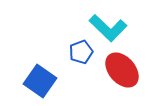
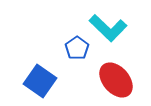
blue pentagon: moved 4 px left, 4 px up; rotated 15 degrees counterclockwise
red ellipse: moved 6 px left, 10 px down
